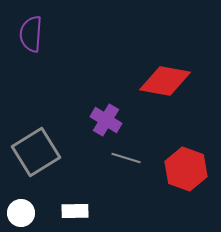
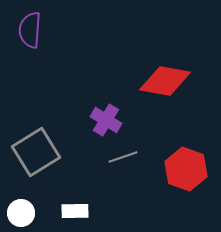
purple semicircle: moved 1 px left, 4 px up
gray line: moved 3 px left, 1 px up; rotated 36 degrees counterclockwise
